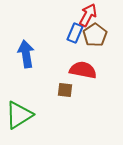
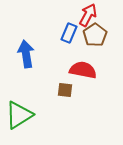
blue rectangle: moved 6 px left
